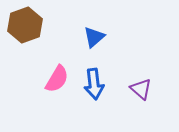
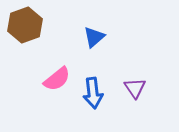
pink semicircle: rotated 20 degrees clockwise
blue arrow: moved 1 px left, 9 px down
purple triangle: moved 6 px left, 1 px up; rotated 15 degrees clockwise
